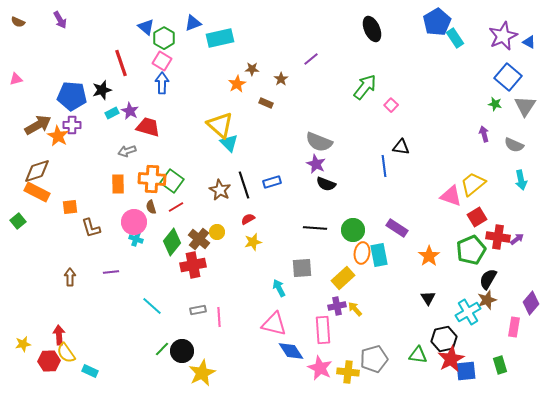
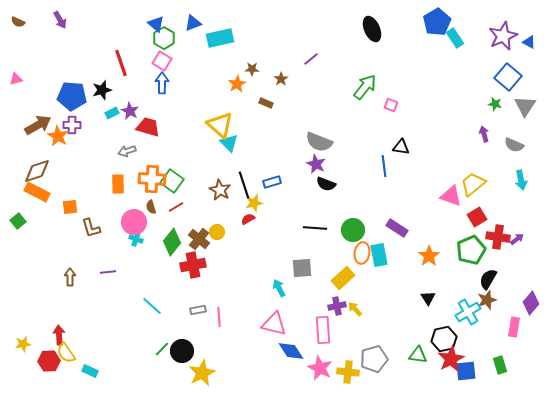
blue triangle at (146, 27): moved 10 px right, 3 px up
pink square at (391, 105): rotated 24 degrees counterclockwise
yellow star at (253, 242): moved 1 px right, 39 px up
purple line at (111, 272): moved 3 px left
